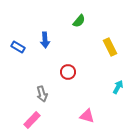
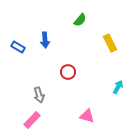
green semicircle: moved 1 px right, 1 px up
yellow rectangle: moved 4 px up
gray arrow: moved 3 px left, 1 px down
